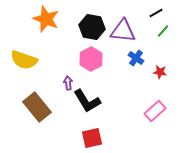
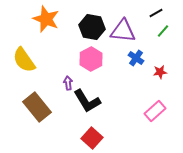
yellow semicircle: rotated 36 degrees clockwise
red star: rotated 16 degrees counterclockwise
red square: rotated 35 degrees counterclockwise
